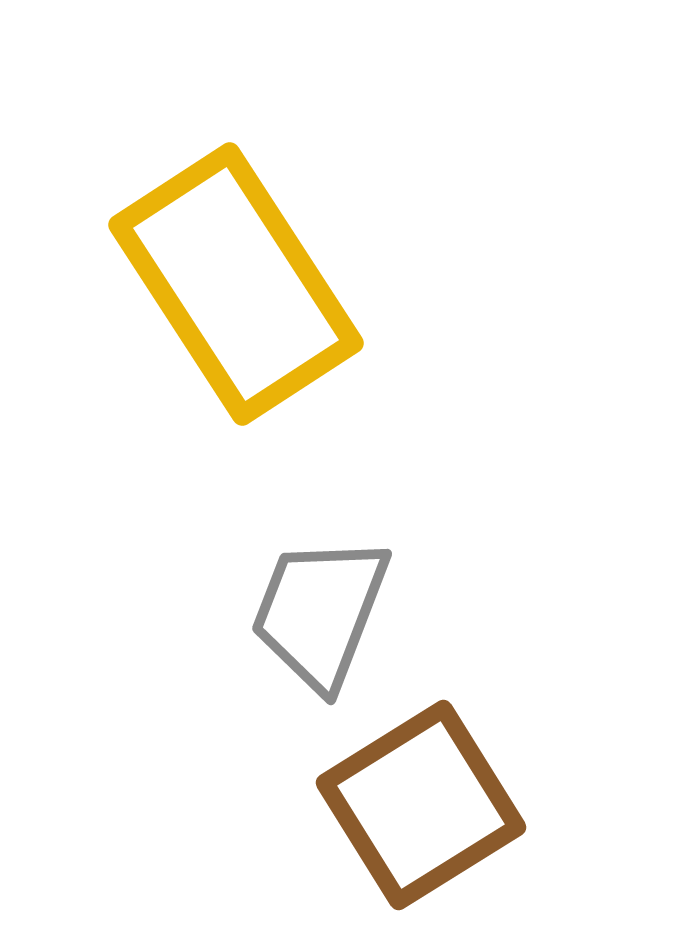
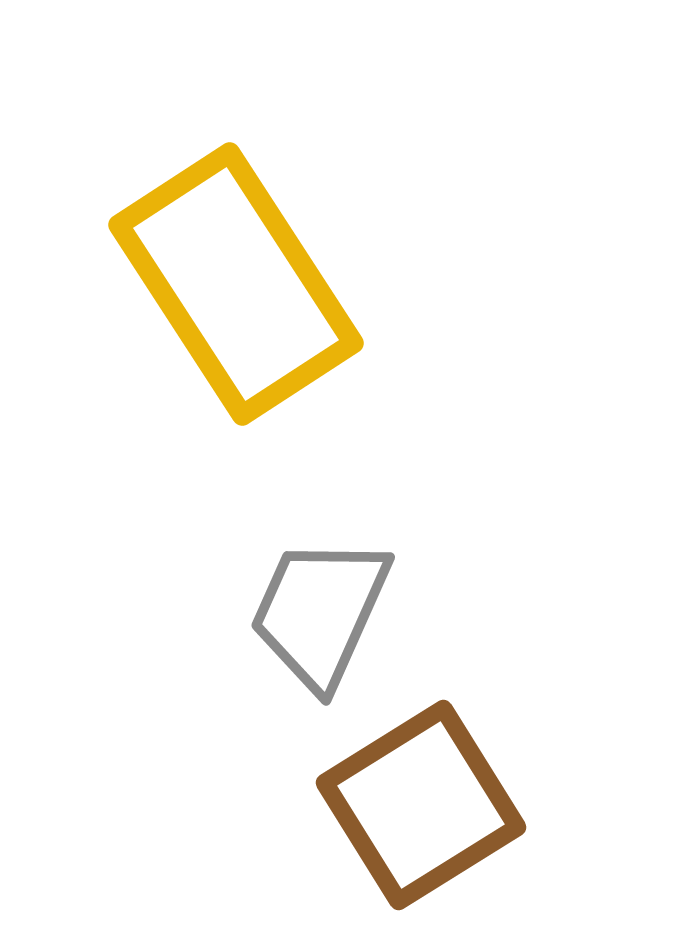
gray trapezoid: rotated 3 degrees clockwise
